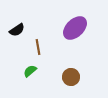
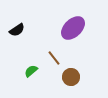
purple ellipse: moved 2 px left
brown line: moved 16 px right, 11 px down; rotated 28 degrees counterclockwise
green semicircle: moved 1 px right
